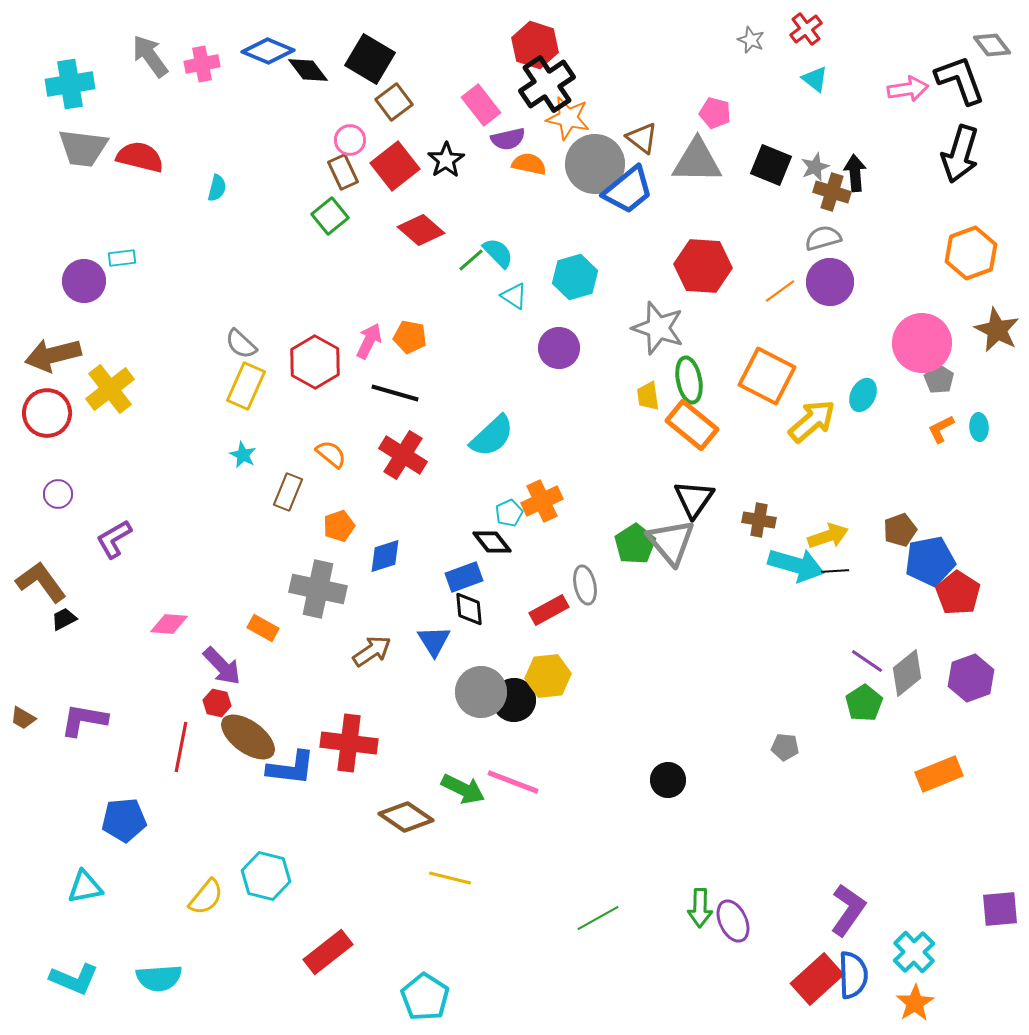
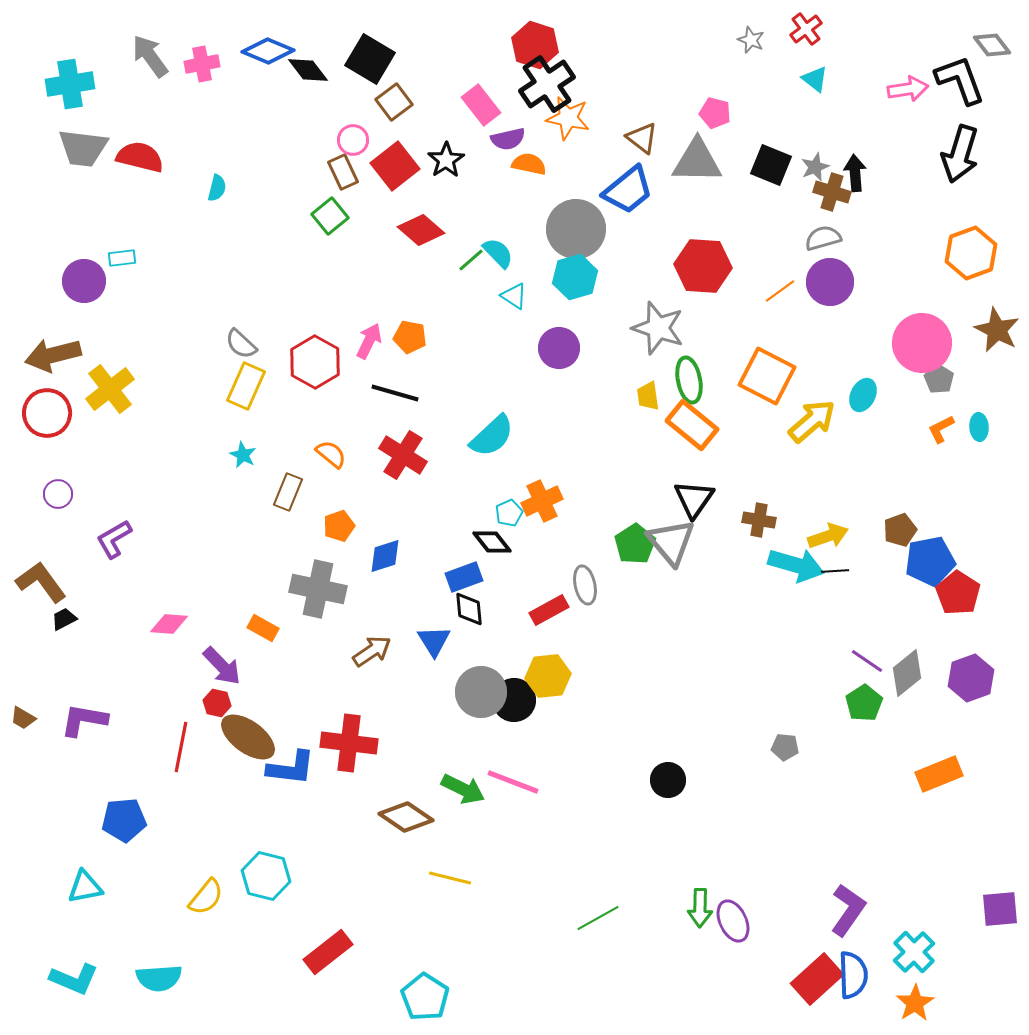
pink circle at (350, 140): moved 3 px right
gray circle at (595, 164): moved 19 px left, 65 px down
